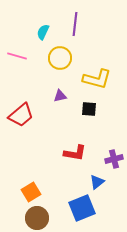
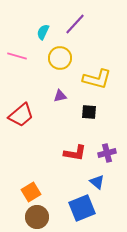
purple line: rotated 35 degrees clockwise
black square: moved 3 px down
purple cross: moved 7 px left, 6 px up
blue triangle: rotated 42 degrees counterclockwise
brown circle: moved 1 px up
